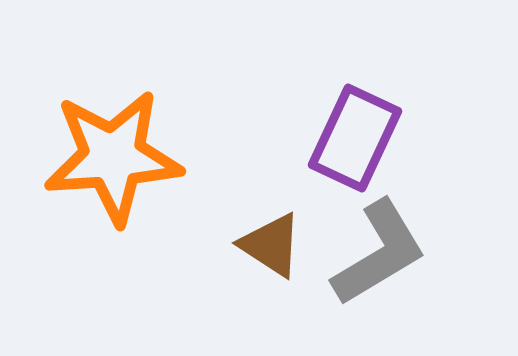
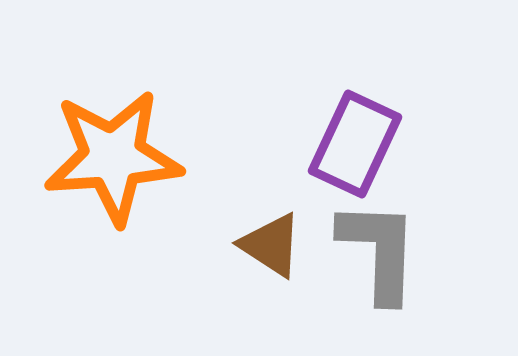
purple rectangle: moved 6 px down
gray L-shape: moved 2 px up; rotated 57 degrees counterclockwise
